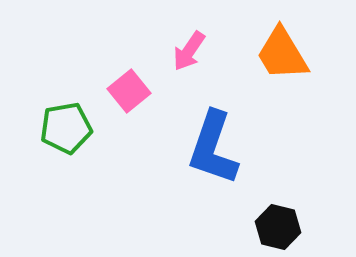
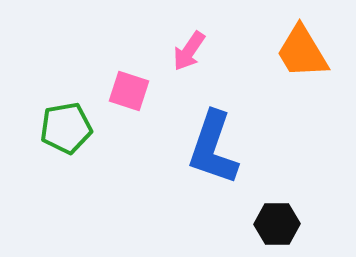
orange trapezoid: moved 20 px right, 2 px up
pink square: rotated 33 degrees counterclockwise
black hexagon: moved 1 px left, 3 px up; rotated 15 degrees counterclockwise
